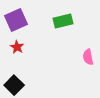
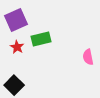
green rectangle: moved 22 px left, 18 px down
